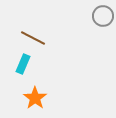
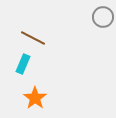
gray circle: moved 1 px down
